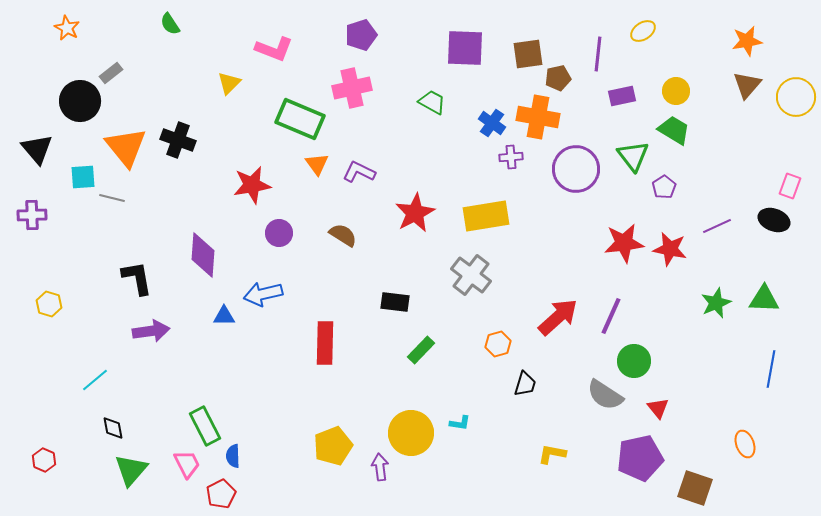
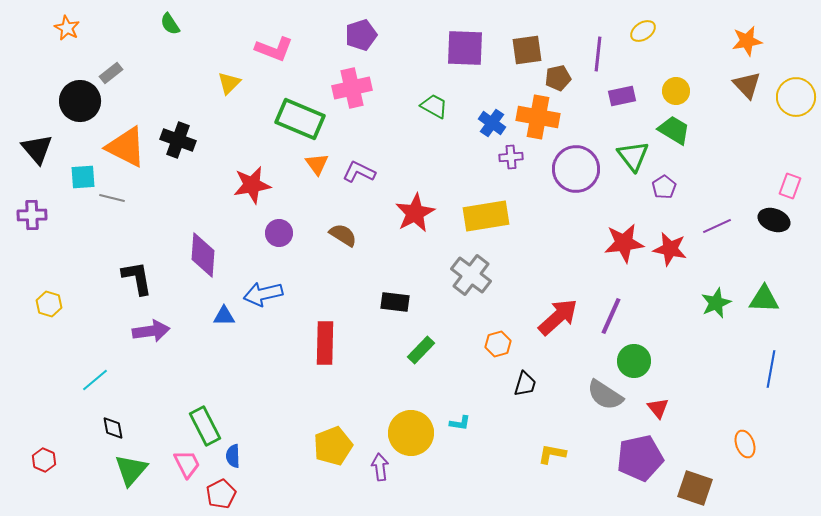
brown square at (528, 54): moved 1 px left, 4 px up
brown triangle at (747, 85): rotated 24 degrees counterclockwise
green trapezoid at (432, 102): moved 2 px right, 4 px down
orange triangle at (126, 147): rotated 24 degrees counterclockwise
